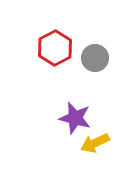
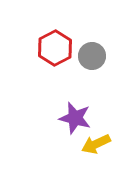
gray circle: moved 3 px left, 2 px up
yellow arrow: moved 1 px right, 1 px down
